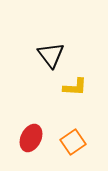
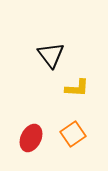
yellow L-shape: moved 2 px right, 1 px down
orange square: moved 8 px up
